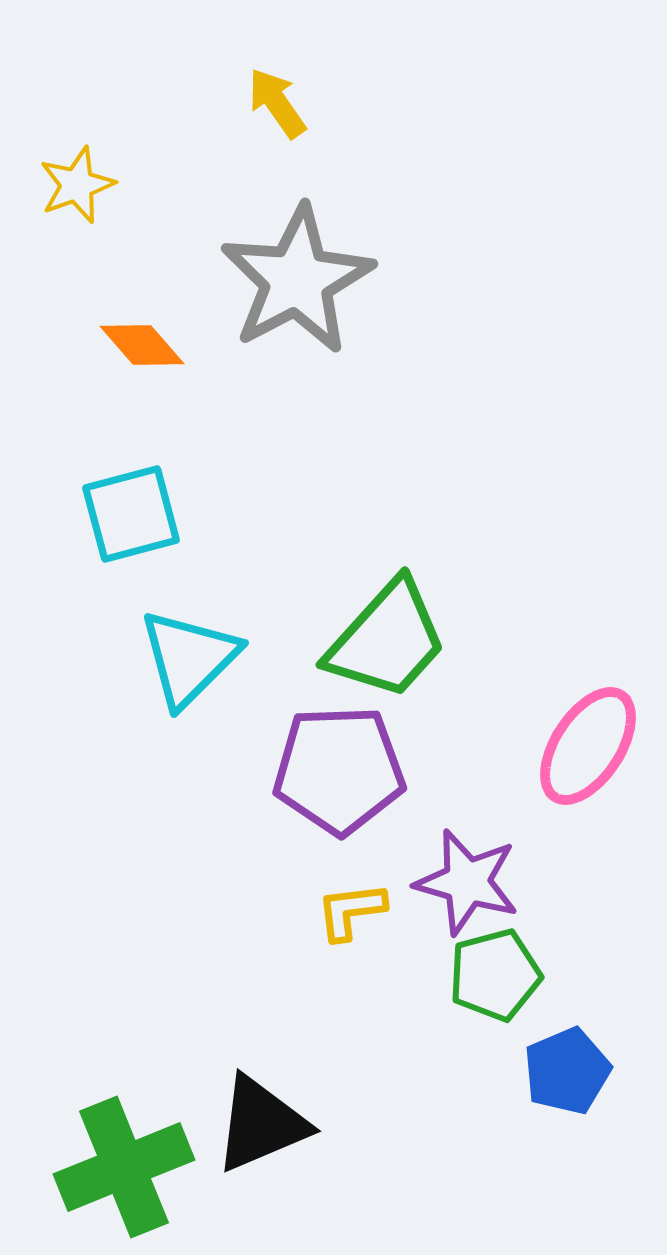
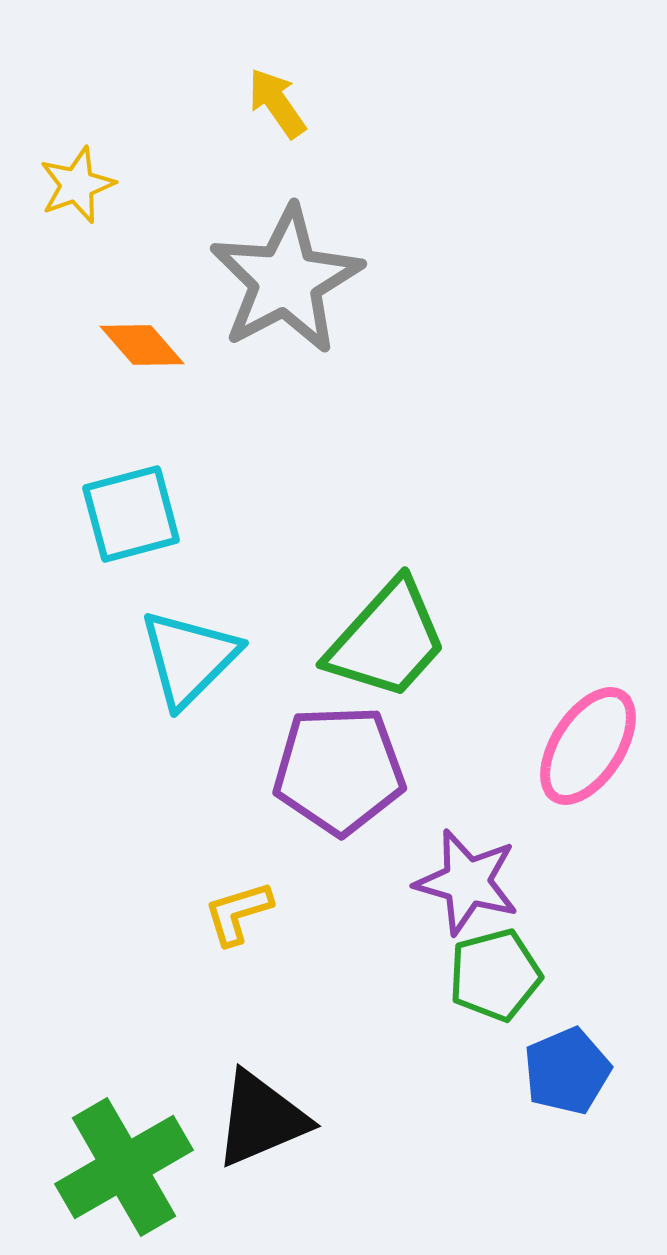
gray star: moved 11 px left
yellow L-shape: moved 113 px left, 2 px down; rotated 10 degrees counterclockwise
black triangle: moved 5 px up
green cross: rotated 8 degrees counterclockwise
